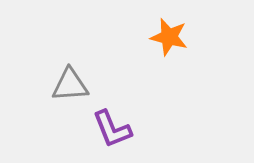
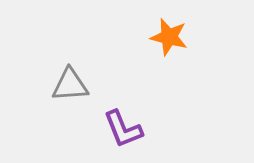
purple L-shape: moved 11 px right
